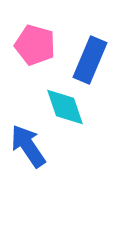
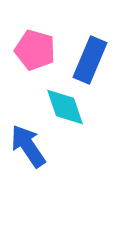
pink pentagon: moved 5 px down
